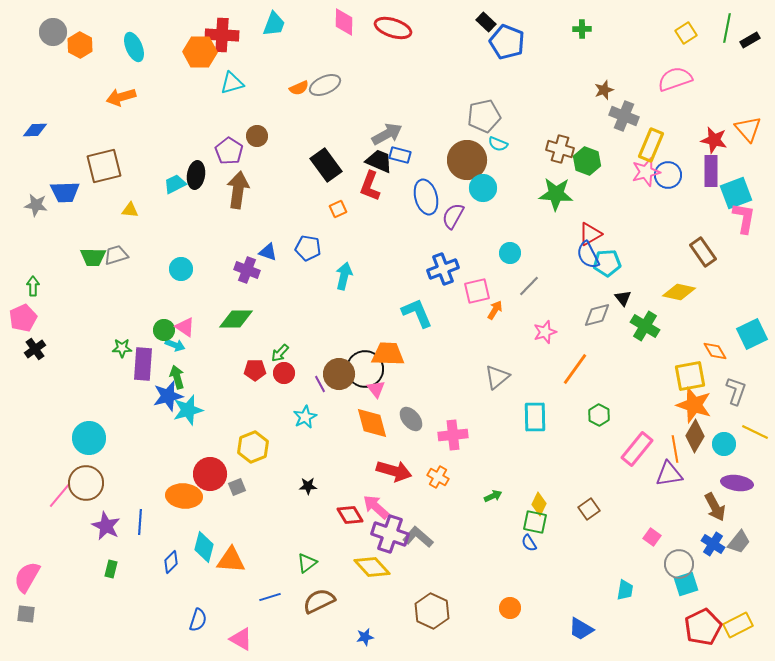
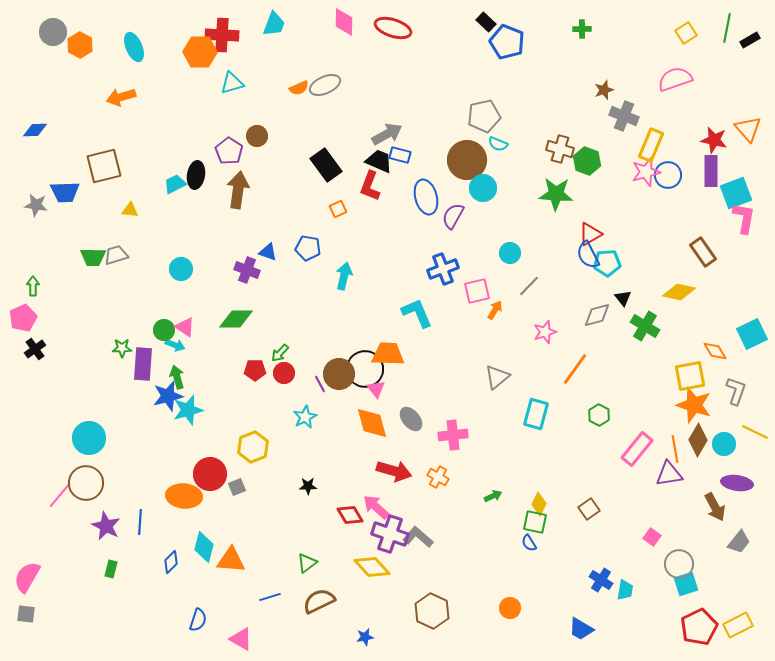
cyan rectangle at (535, 417): moved 1 px right, 3 px up; rotated 16 degrees clockwise
brown diamond at (695, 436): moved 3 px right, 4 px down
blue cross at (713, 544): moved 112 px left, 36 px down
red pentagon at (703, 627): moved 4 px left
